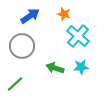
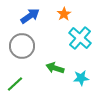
orange star: rotated 24 degrees clockwise
cyan cross: moved 2 px right, 2 px down
cyan star: moved 11 px down
